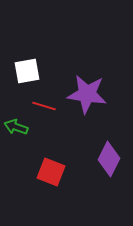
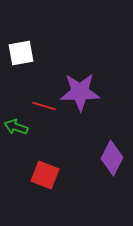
white square: moved 6 px left, 18 px up
purple star: moved 7 px left, 2 px up; rotated 9 degrees counterclockwise
purple diamond: moved 3 px right, 1 px up
red square: moved 6 px left, 3 px down
